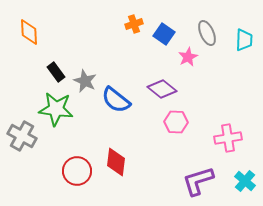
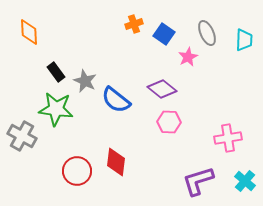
pink hexagon: moved 7 px left
